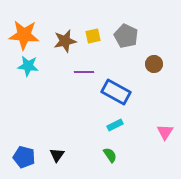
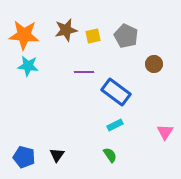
brown star: moved 1 px right, 11 px up
blue rectangle: rotated 8 degrees clockwise
